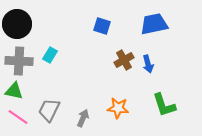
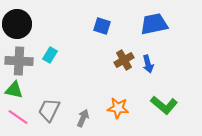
green triangle: moved 1 px up
green L-shape: rotated 32 degrees counterclockwise
